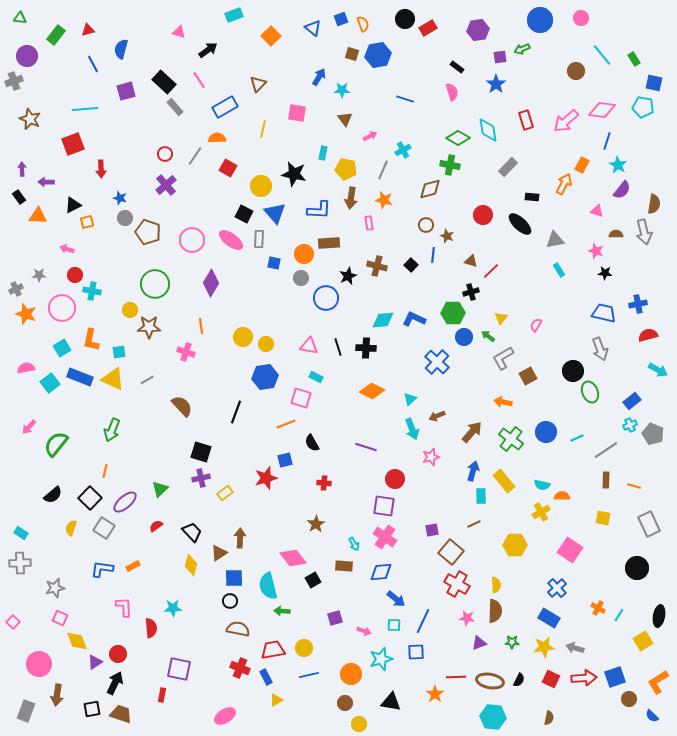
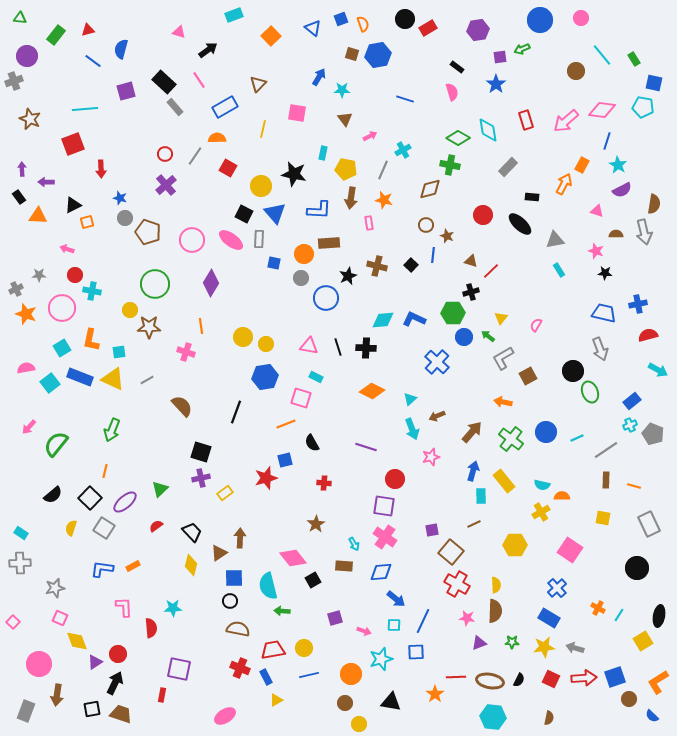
blue line at (93, 64): moved 3 px up; rotated 24 degrees counterclockwise
purple semicircle at (622, 190): rotated 24 degrees clockwise
